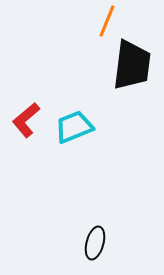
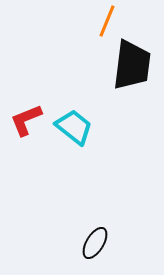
red L-shape: rotated 18 degrees clockwise
cyan trapezoid: rotated 60 degrees clockwise
black ellipse: rotated 16 degrees clockwise
